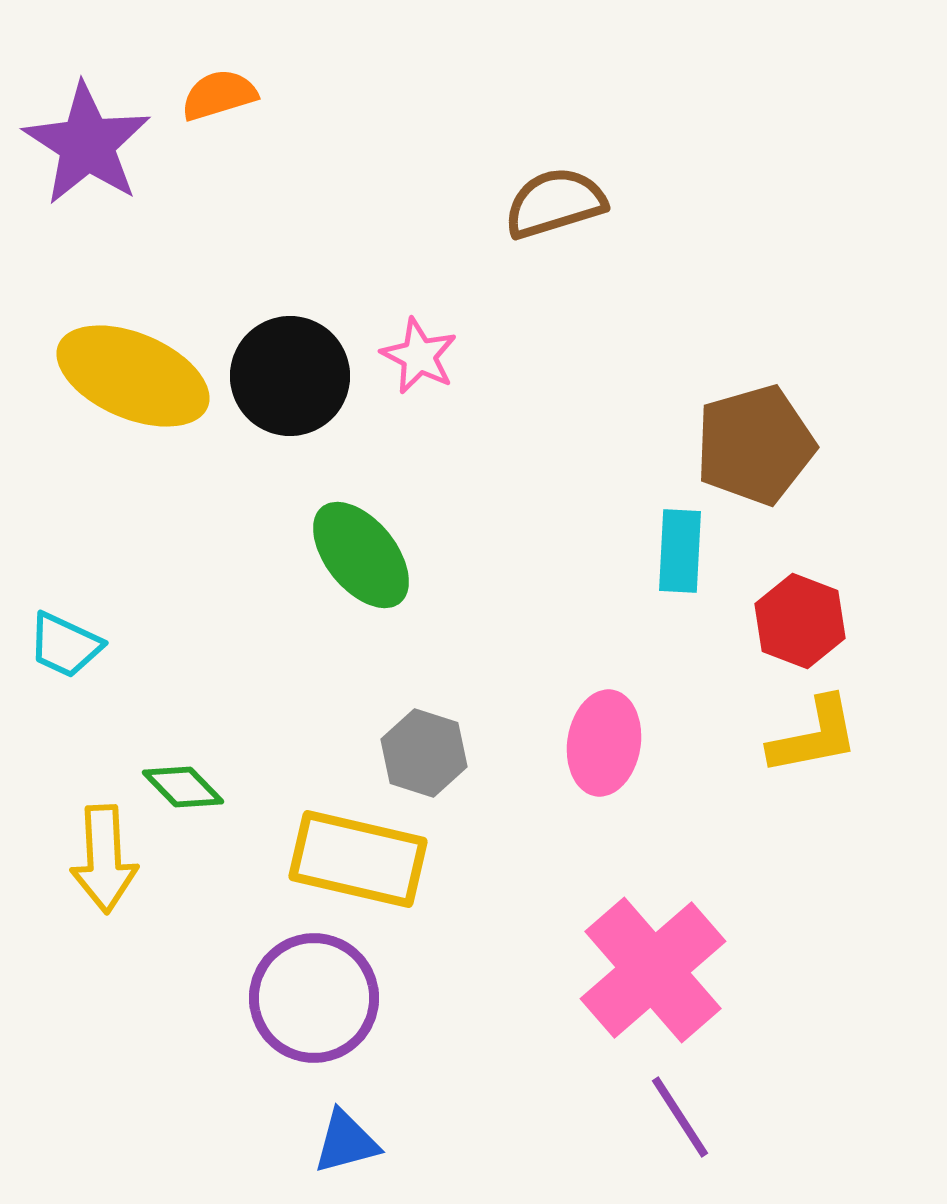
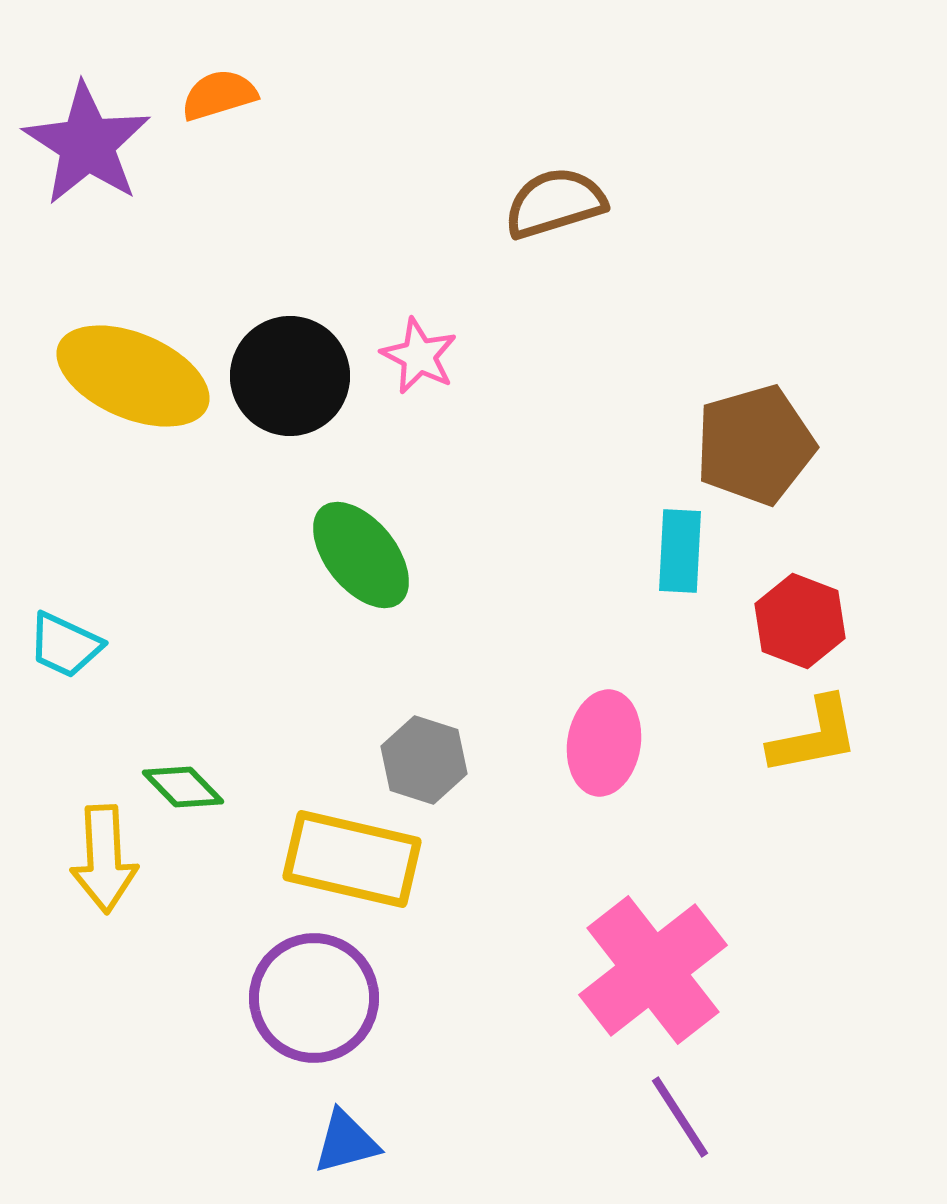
gray hexagon: moved 7 px down
yellow rectangle: moved 6 px left
pink cross: rotated 3 degrees clockwise
